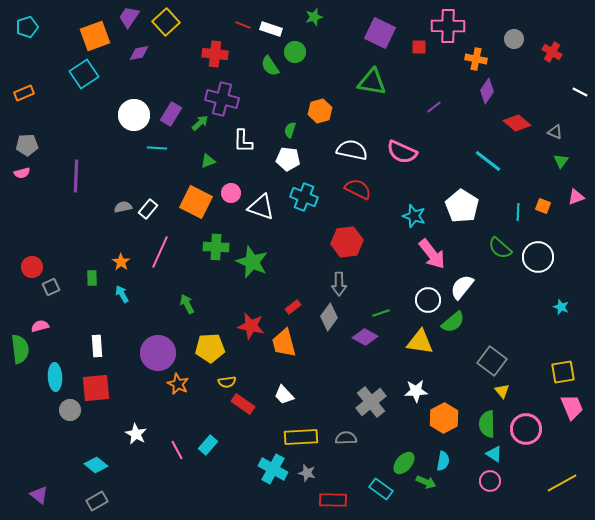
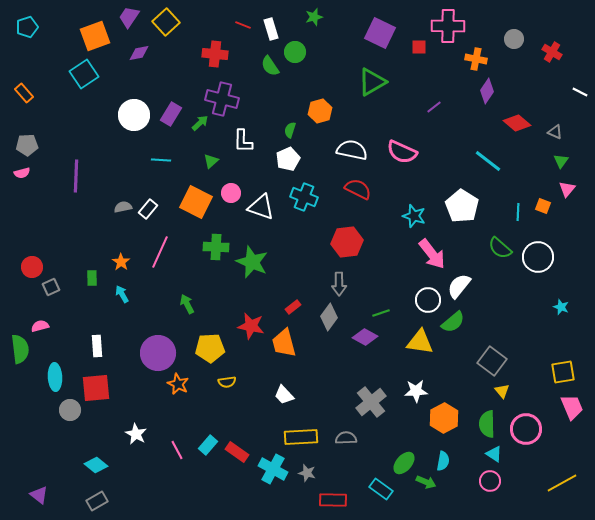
white rectangle at (271, 29): rotated 55 degrees clockwise
green triangle at (372, 82): rotated 40 degrees counterclockwise
orange rectangle at (24, 93): rotated 72 degrees clockwise
cyan line at (157, 148): moved 4 px right, 12 px down
white pentagon at (288, 159): rotated 30 degrees counterclockwise
green triangle at (208, 161): moved 3 px right; rotated 21 degrees counterclockwise
pink triangle at (576, 197): moved 9 px left, 8 px up; rotated 30 degrees counterclockwise
white semicircle at (462, 287): moved 3 px left, 1 px up
red rectangle at (243, 404): moved 6 px left, 48 px down
